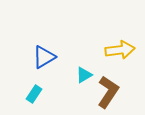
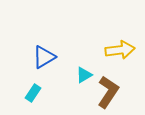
cyan rectangle: moved 1 px left, 1 px up
